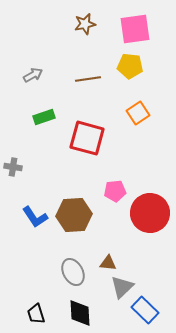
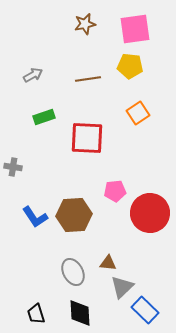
red square: rotated 12 degrees counterclockwise
